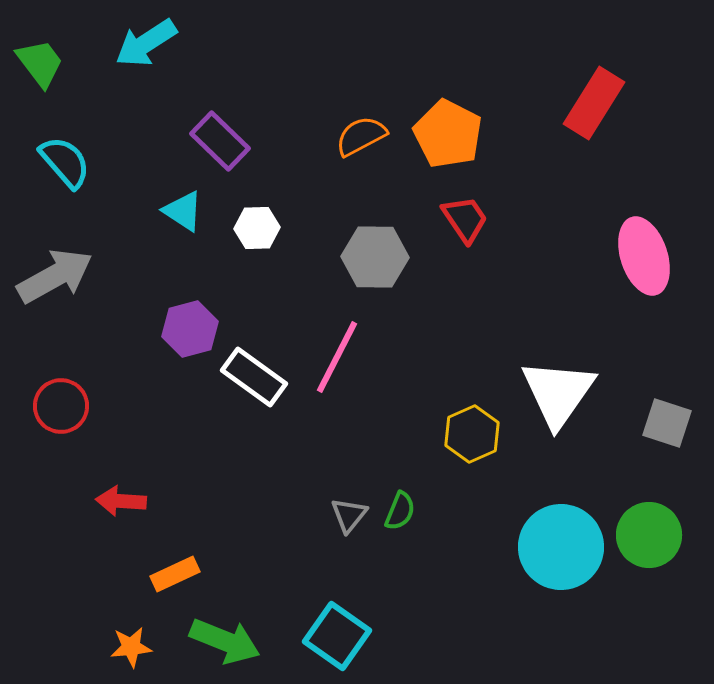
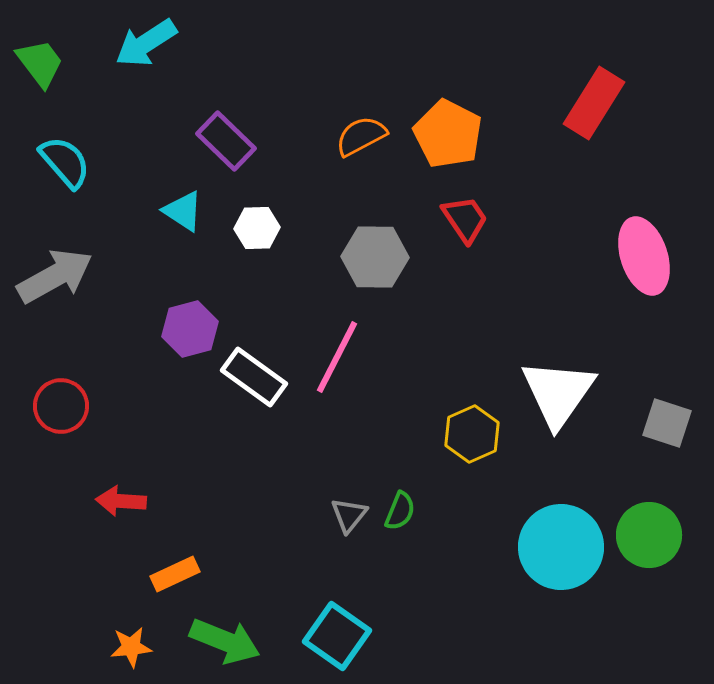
purple rectangle: moved 6 px right
